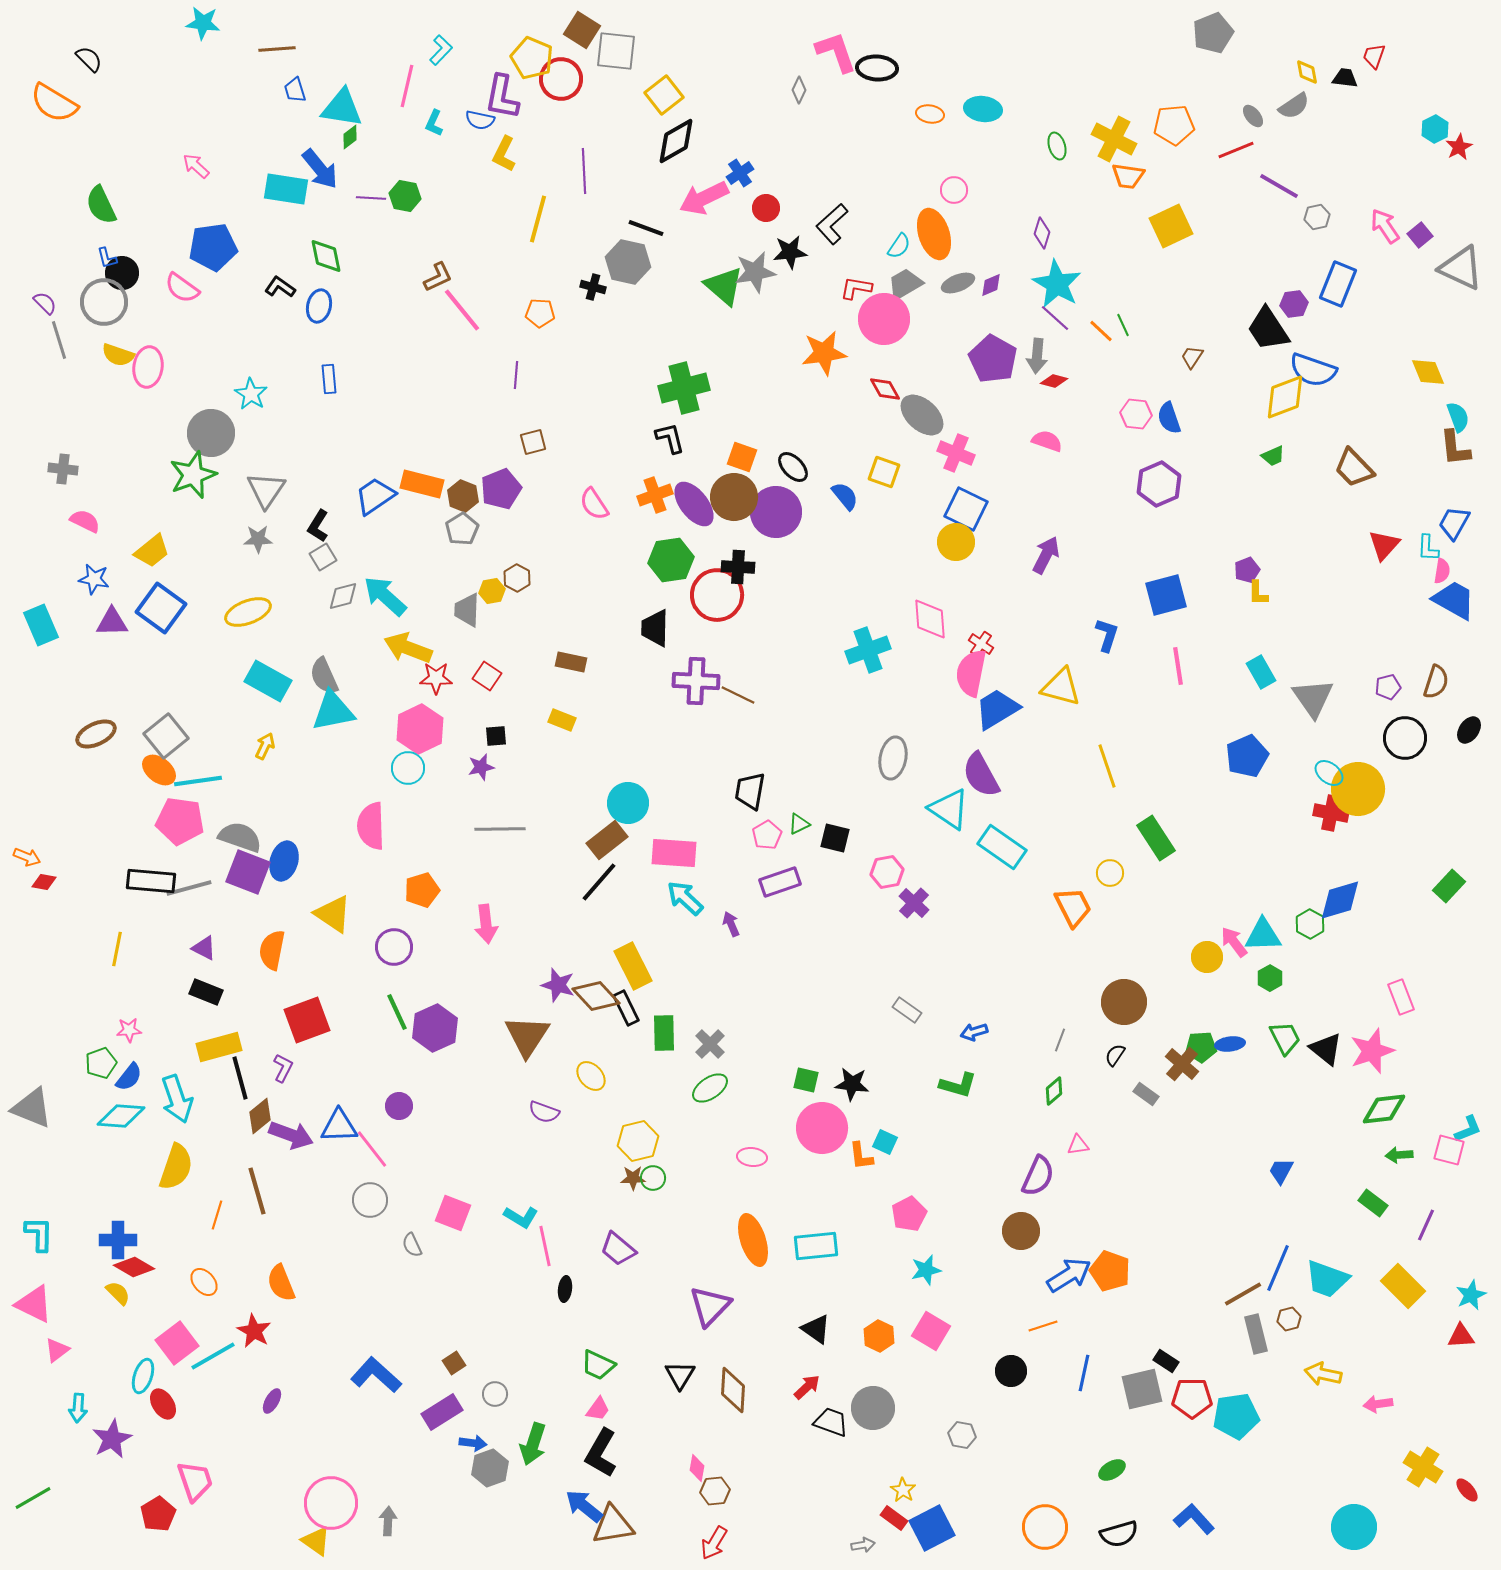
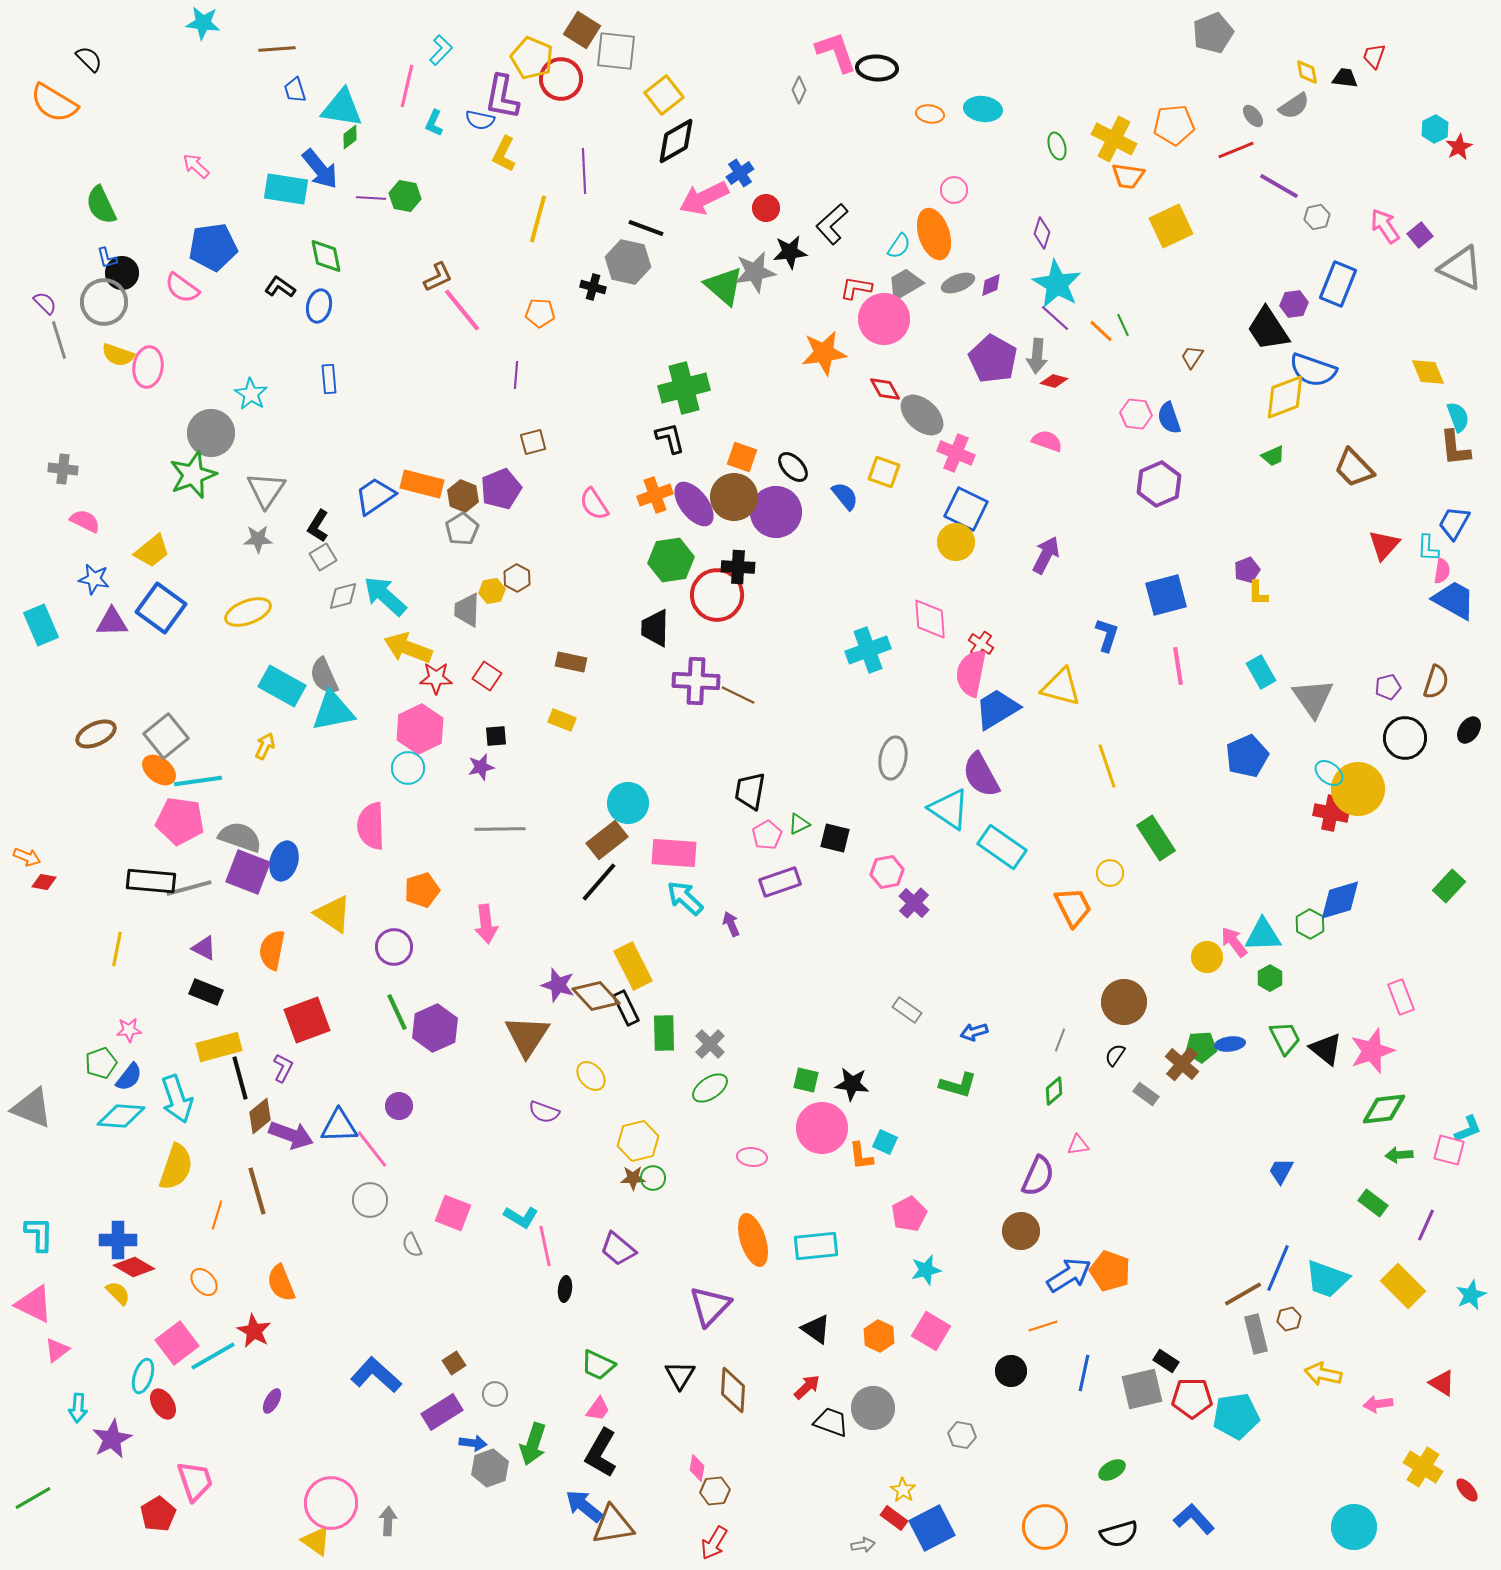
cyan rectangle at (268, 681): moved 14 px right, 5 px down
red triangle at (1461, 1336): moved 19 px left, 47 px down; rotated 36 degrees clockwise
